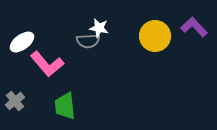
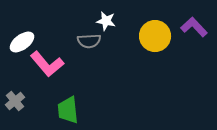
white star: moved 7 px right, 7 px up
gray semicircle: moved 1 px right
green trapezoid: moved 3 px right, 4 px down
